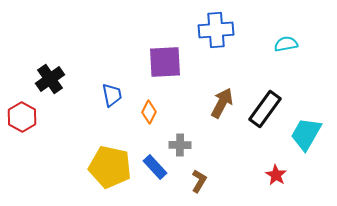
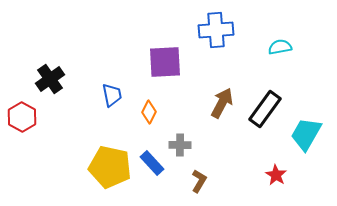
cyan semicircle: moved 6 px left, 3 px down
blue rectangle: moved 3 px left, 4 px up
